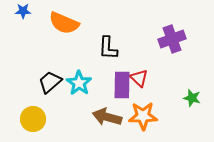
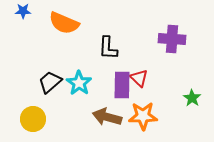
purple cross: rotated 24 degrees clockwise
green star: rotated 18 degrees clockwise
